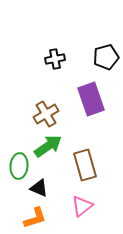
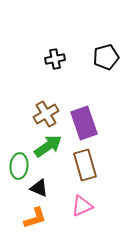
purple rectangle: moved 7 px left, 24 px down
pink triangle: rotated 15 degrees clockwise
